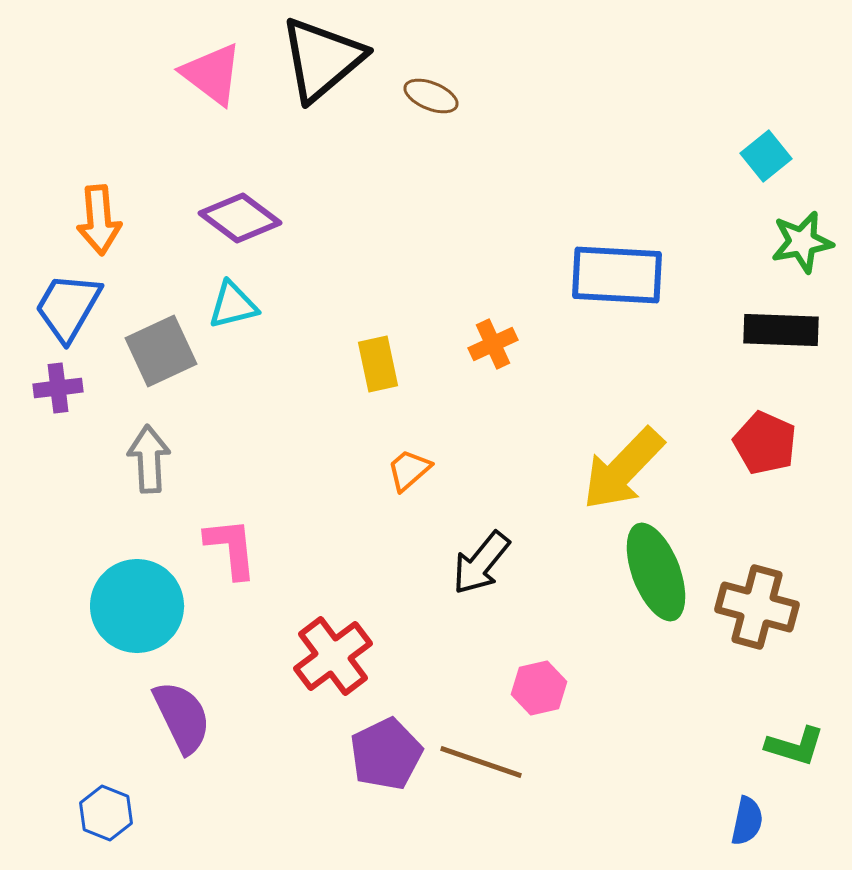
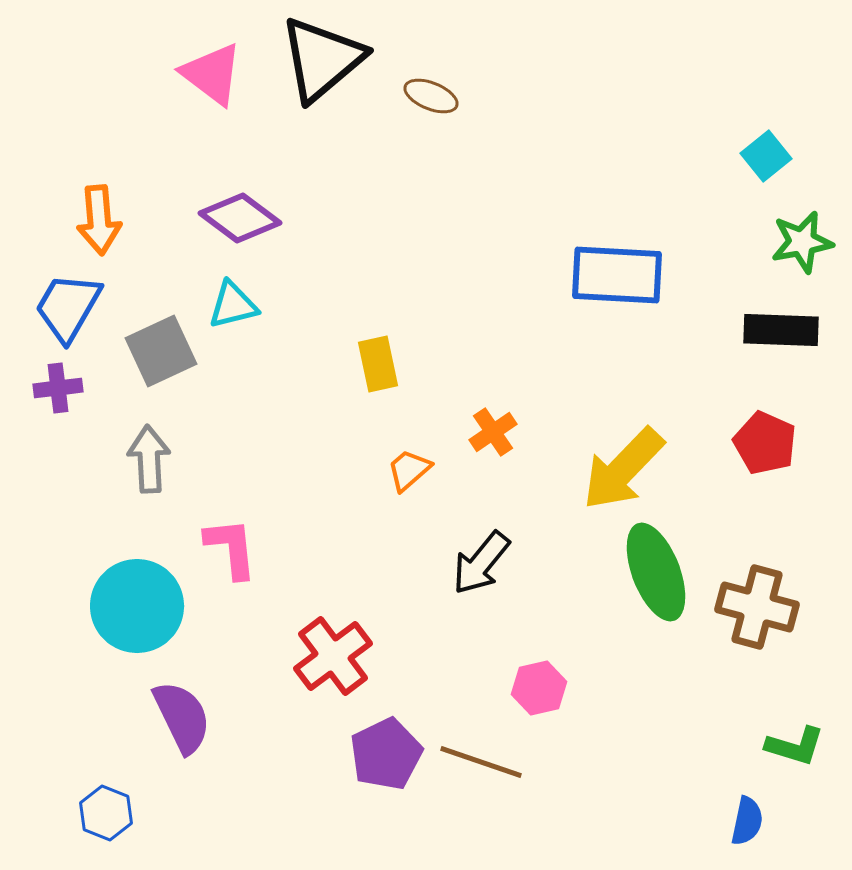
orange cross: moved 88 px down; rotated 9 degrees counterclockwise
